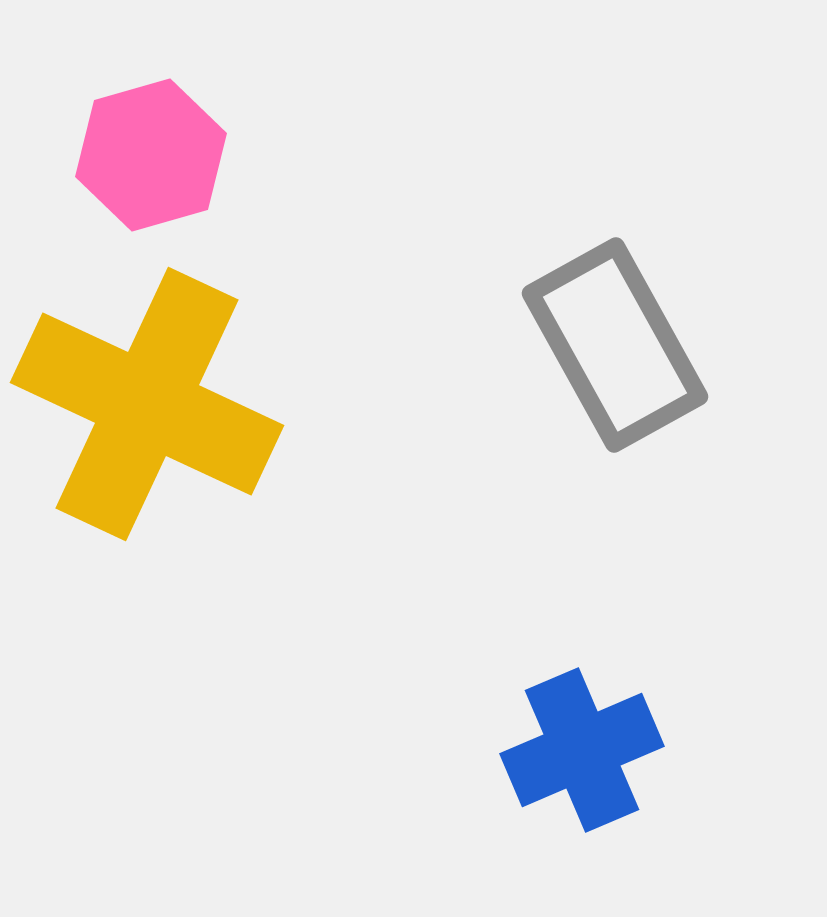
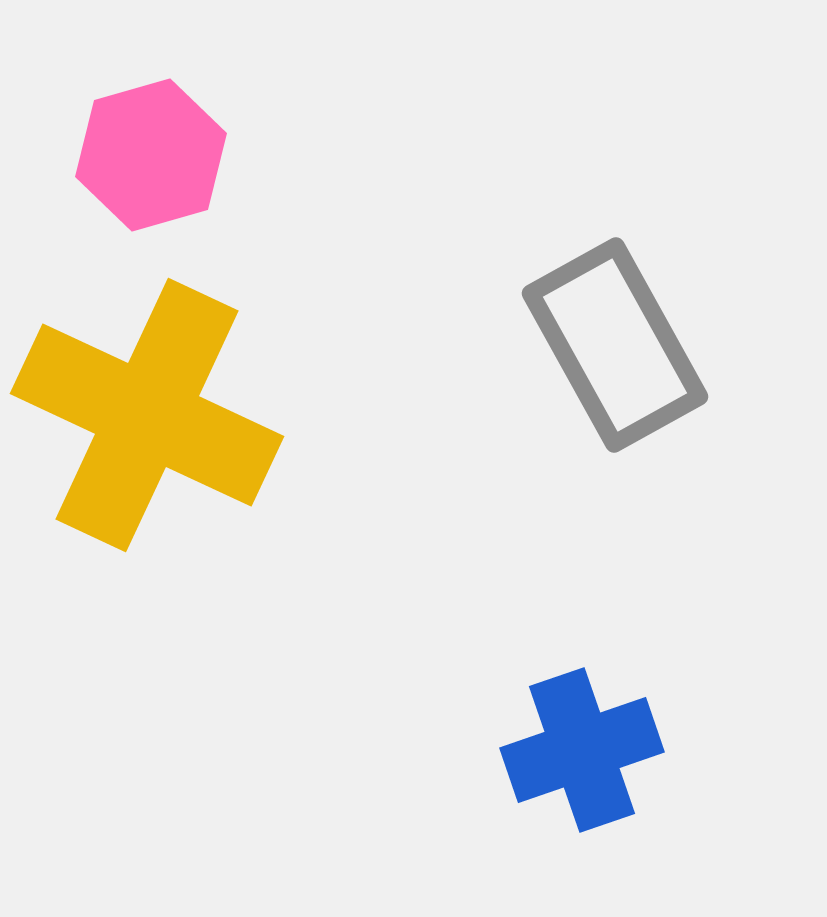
yellow cross: moved 11 px down
blue cross: rotated 4 degrees clockwise
